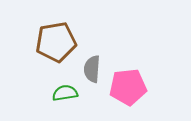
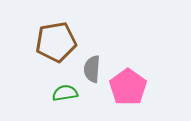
pink pentagon: rotated 30 degrees counterclockwise
